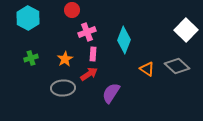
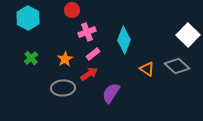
white square: moved 2 px right, 5 px down
pink rectangle: rotated 48 degrees clockwise
green cross: rotated 24 degrees counterclockwise
